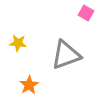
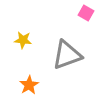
yellow star: moved 5 px right, 3 px up
gray triangle: moved 1 px right
